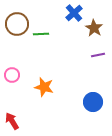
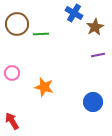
blue cross: rotated 18 degrees counterclockwise
brown star: moved 1 px right, 1 px up; rotated 12 degrees clockwise
pink circle: moved 2 px up
